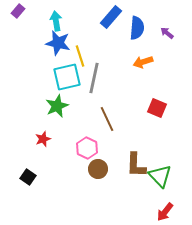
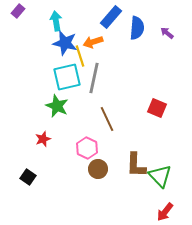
blue star: moved 7 px right
orange arrow: moved 50 px left, 20 px up
green star: rotated 25 degrees counterclockwise
